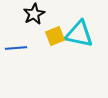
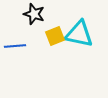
black star: rotated 25 degrees counterclockwise
blue line: moved 1 px left, 2 px up
